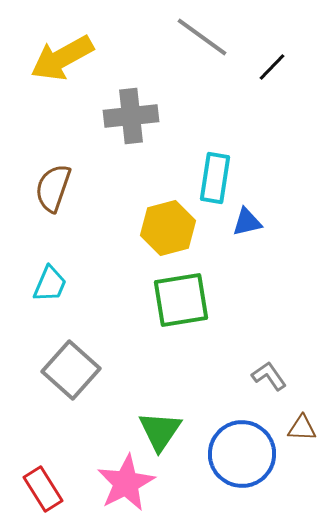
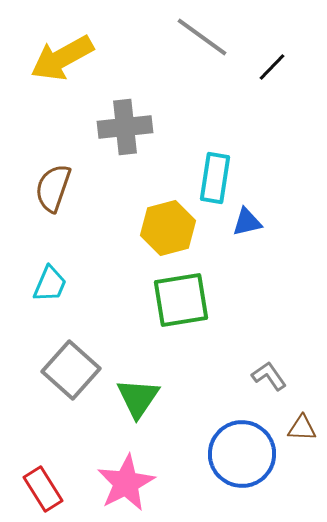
gray cross: moved 6 px left, 11 px down
green triangle: moved 22 px left, 33 px up
